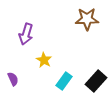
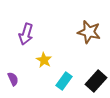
brown star: moved 2 px right, 13 px down; rotated 15 degrees clockwise
